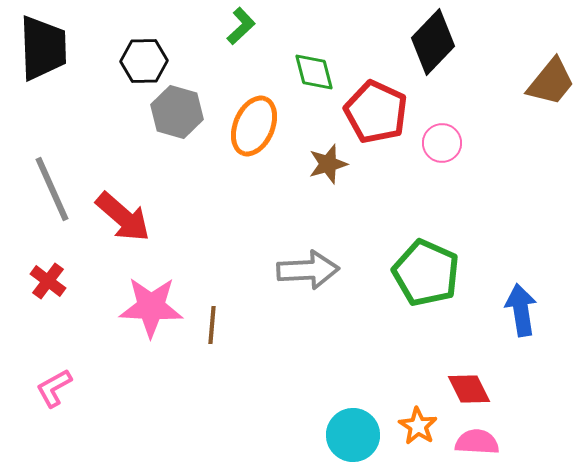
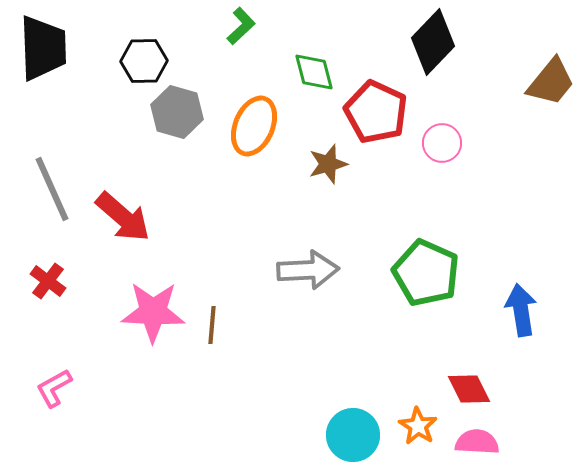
pink star: moved 2 px right, 5 px down
